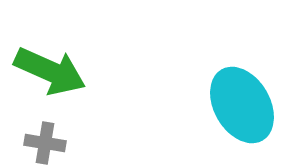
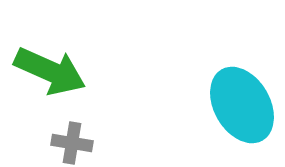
gray cross: moved 27 px right
